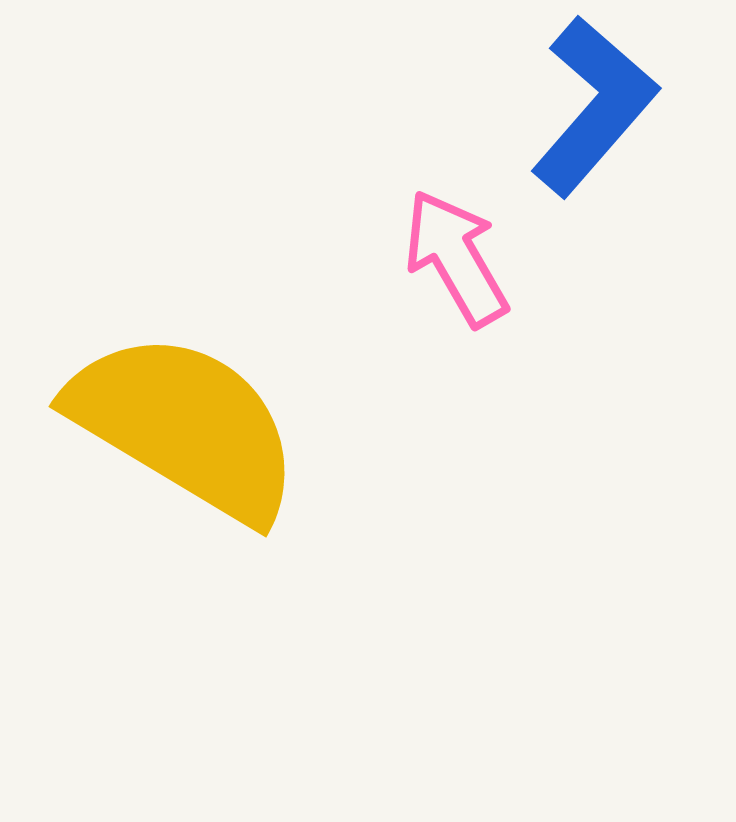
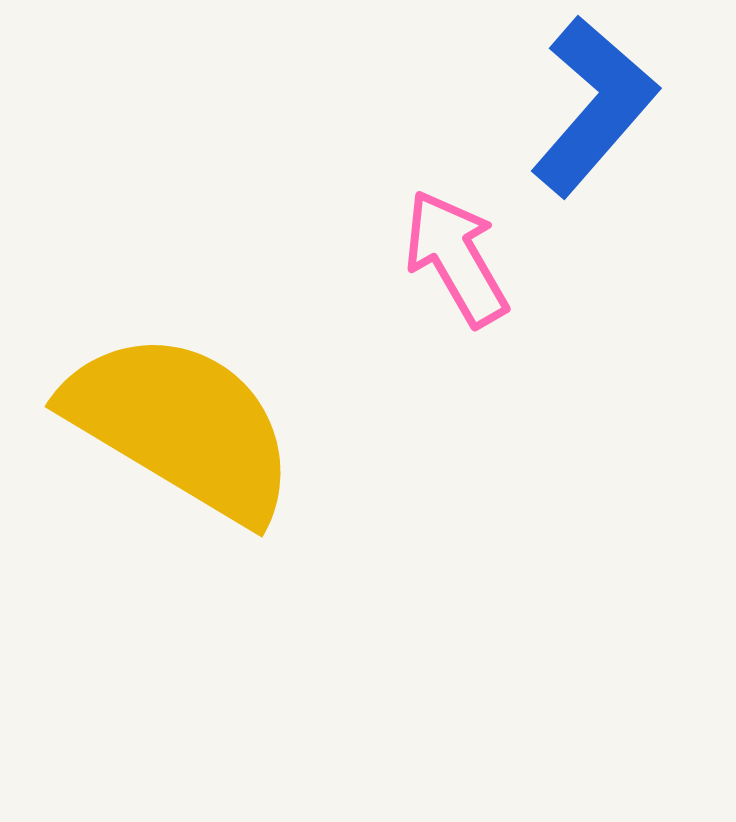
yellow semicircle: moved 4 px left
